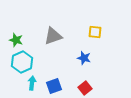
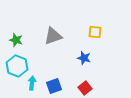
cyan hexagon: moved 5 px left, 4 px down; rotated 15 degrees counterclockwise
